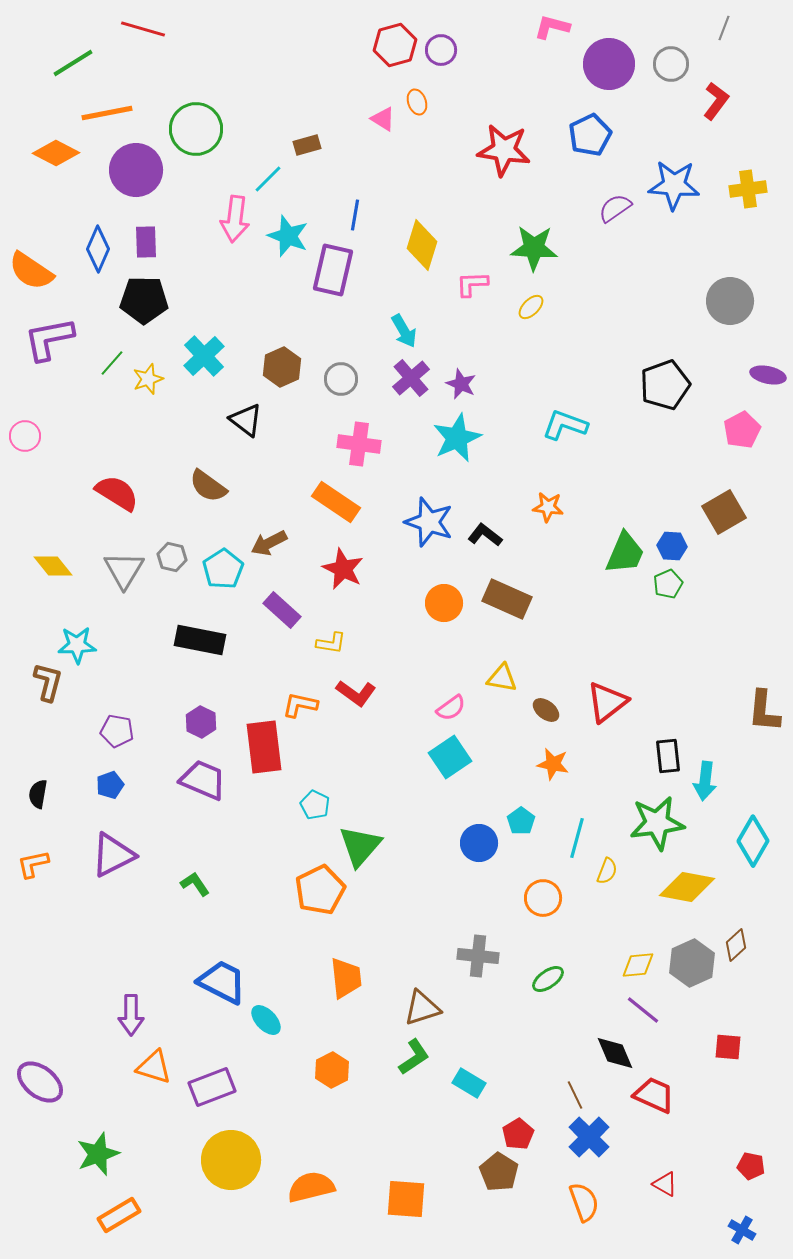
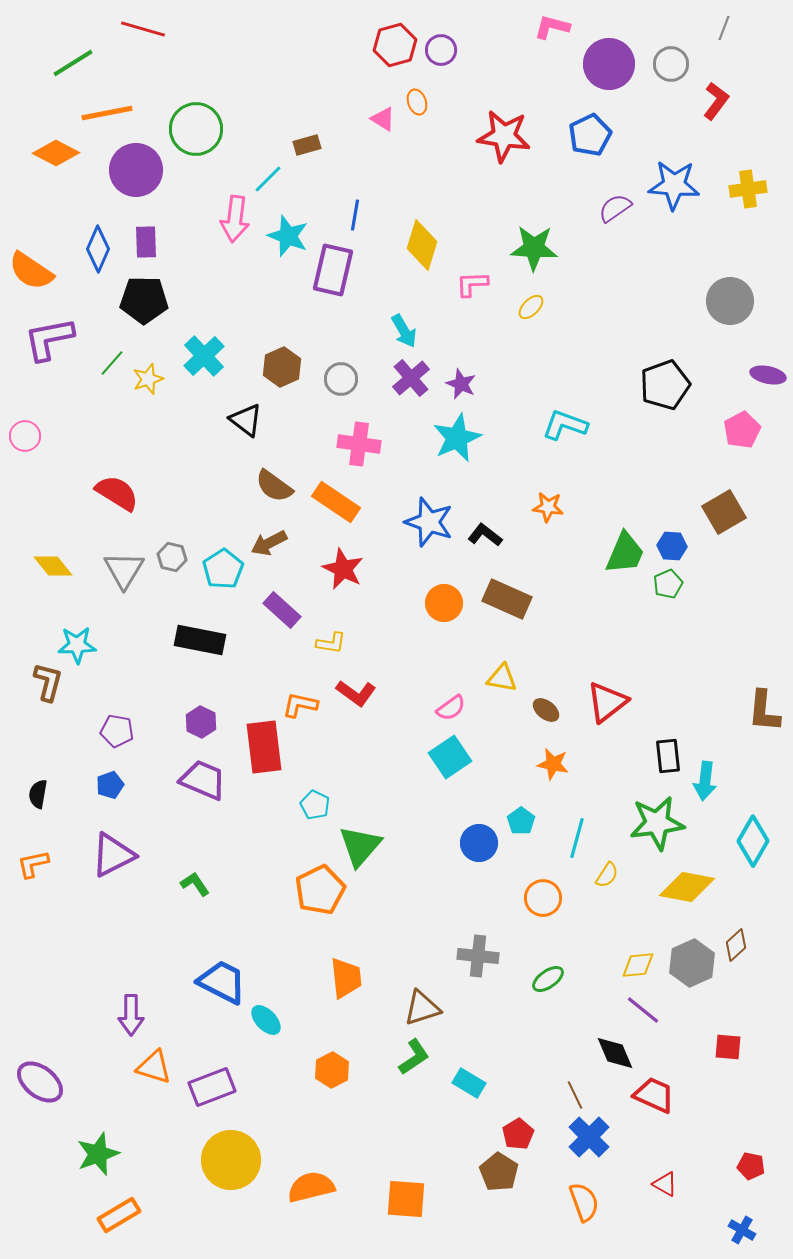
red star at (504, 150): moved 14 px up
brown semicircle at (208, 486): moved 66 px right
yellow semicircle at (607, 871): moved 4 px down; rotated 12 degrees clockwise
